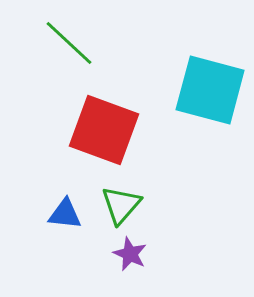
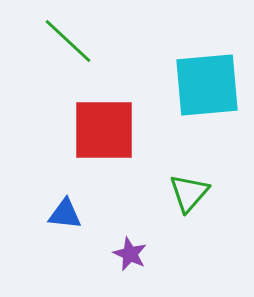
green line: moved 1 px left, 2 px up
cyan square: moved 3 px left, 5 px up; rotated 20 degrees counterclockwise
red square: rotated 20 degrees counterclockwise
green triangle: moved 68 px right, 12 px up
